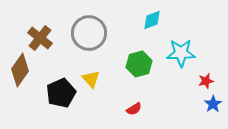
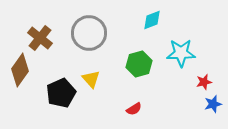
red star: moved 2 px left, 1 px down
blue star: rotated 18 degrees clockwise
